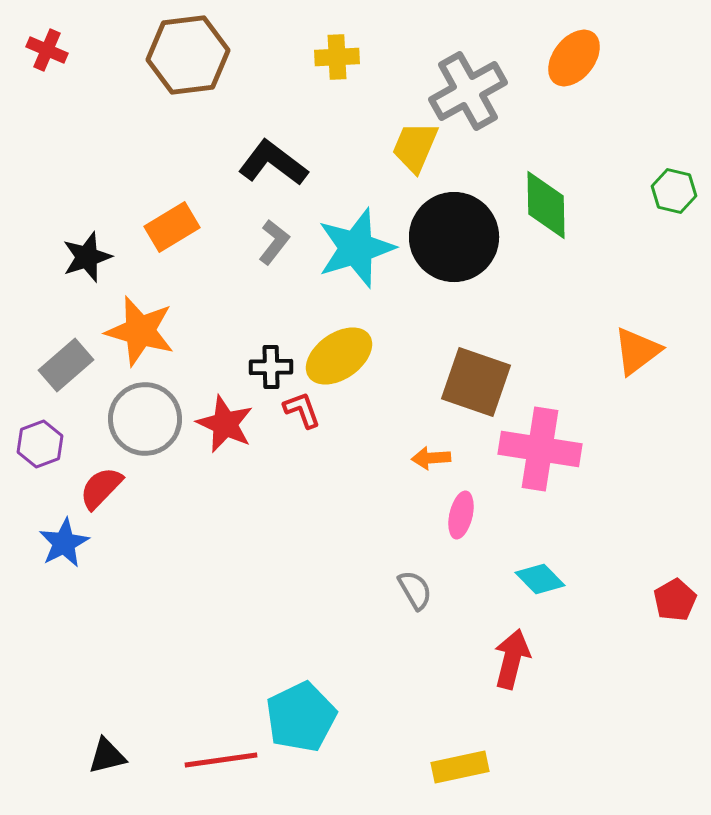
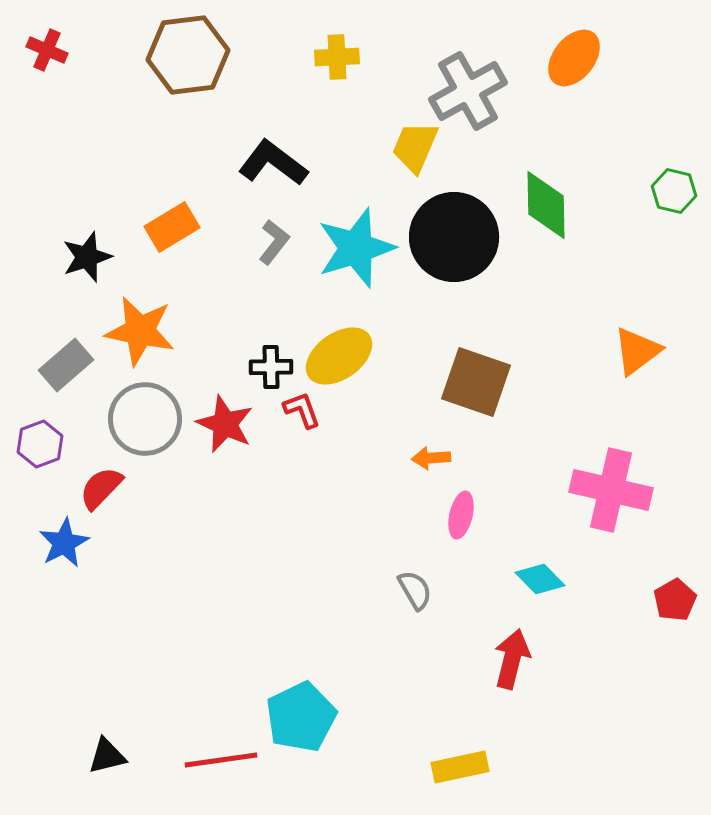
orange star: rotated 4 degrees counterclockwise
pink cross: moved 71 px right, 41 px down; rotated 4 degrees clockwise
